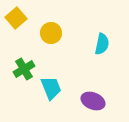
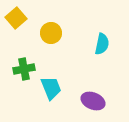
green cross: rotated 20 degrees clockwise
